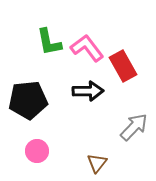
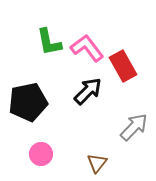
black arrow: rotated 44 degrees counterclockwise
black pentagon: moved 2 px down; rotated 6 degrees counterclockwise
pink circle: moved 4 px right, 3 px down
